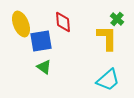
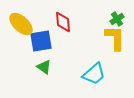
green cross: rotated 16 degrees clockwise
yellow ellipse: rotated 25 degrees counterclockwise
yellow L-shape: moved 8 px right
cyan trapezoid: moved 14 px left, 6 px up
